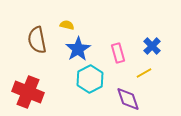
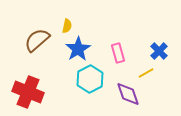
yellow semicircle: moved 1 px down; rotated 88 degrees clockwise
brown semicircle: rotated 60 degrees clockwise
blue cross: moved 7 px right, 5 px down
yellow line: moved 2 px right
purple diamond: moved 5 px up
